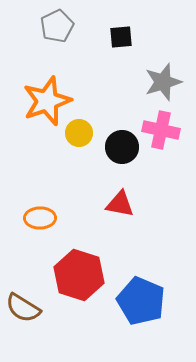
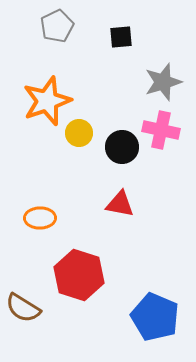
blue pentagon: moved 14 px right, 16 px down
